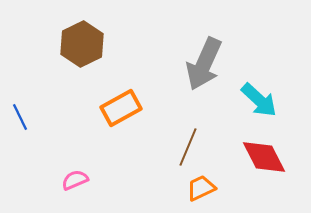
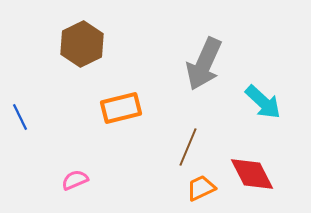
cyan arrow: moved 4 px right, 2 px down
orange rectangle: rotated 15 degrees clockwise
red diamond: moved 12 px left, 17 px down
